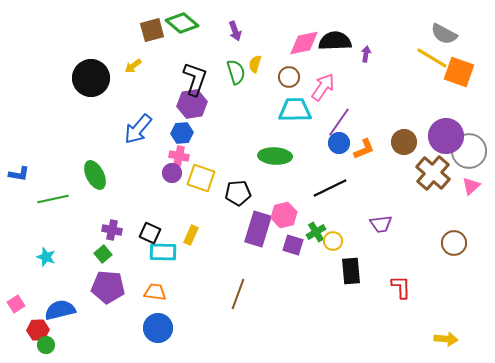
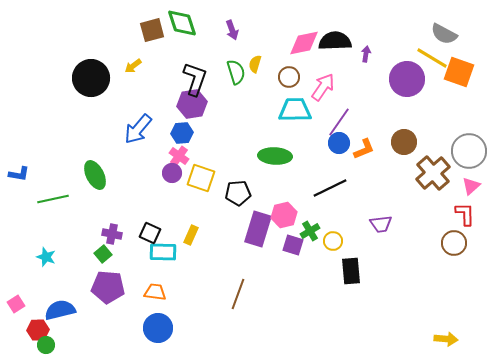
green diamond at (182, 23): rotated 32 degrees clockwise
purple arrow at (235, 31): moved 3 px left, 1 px up
purple circle at (446, 136): moved 39 px left, 57 px up
pink cross at (179, 156): rotated 24 degrees clockwise
brown cross at (433, 173): rotated 8 degrees clockwise
purple cross at (112, 230): moved 4 px down
green cross at (316, 232): moved 6 px left, 1 px up
red L-shape at (401, 287): moved 64 px right, 73 px up
